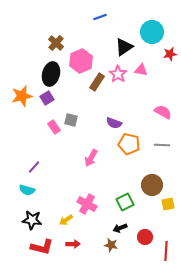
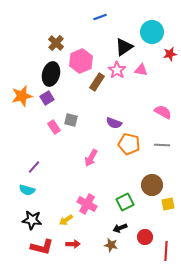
pink star: moved 1 px left, 4 px up
